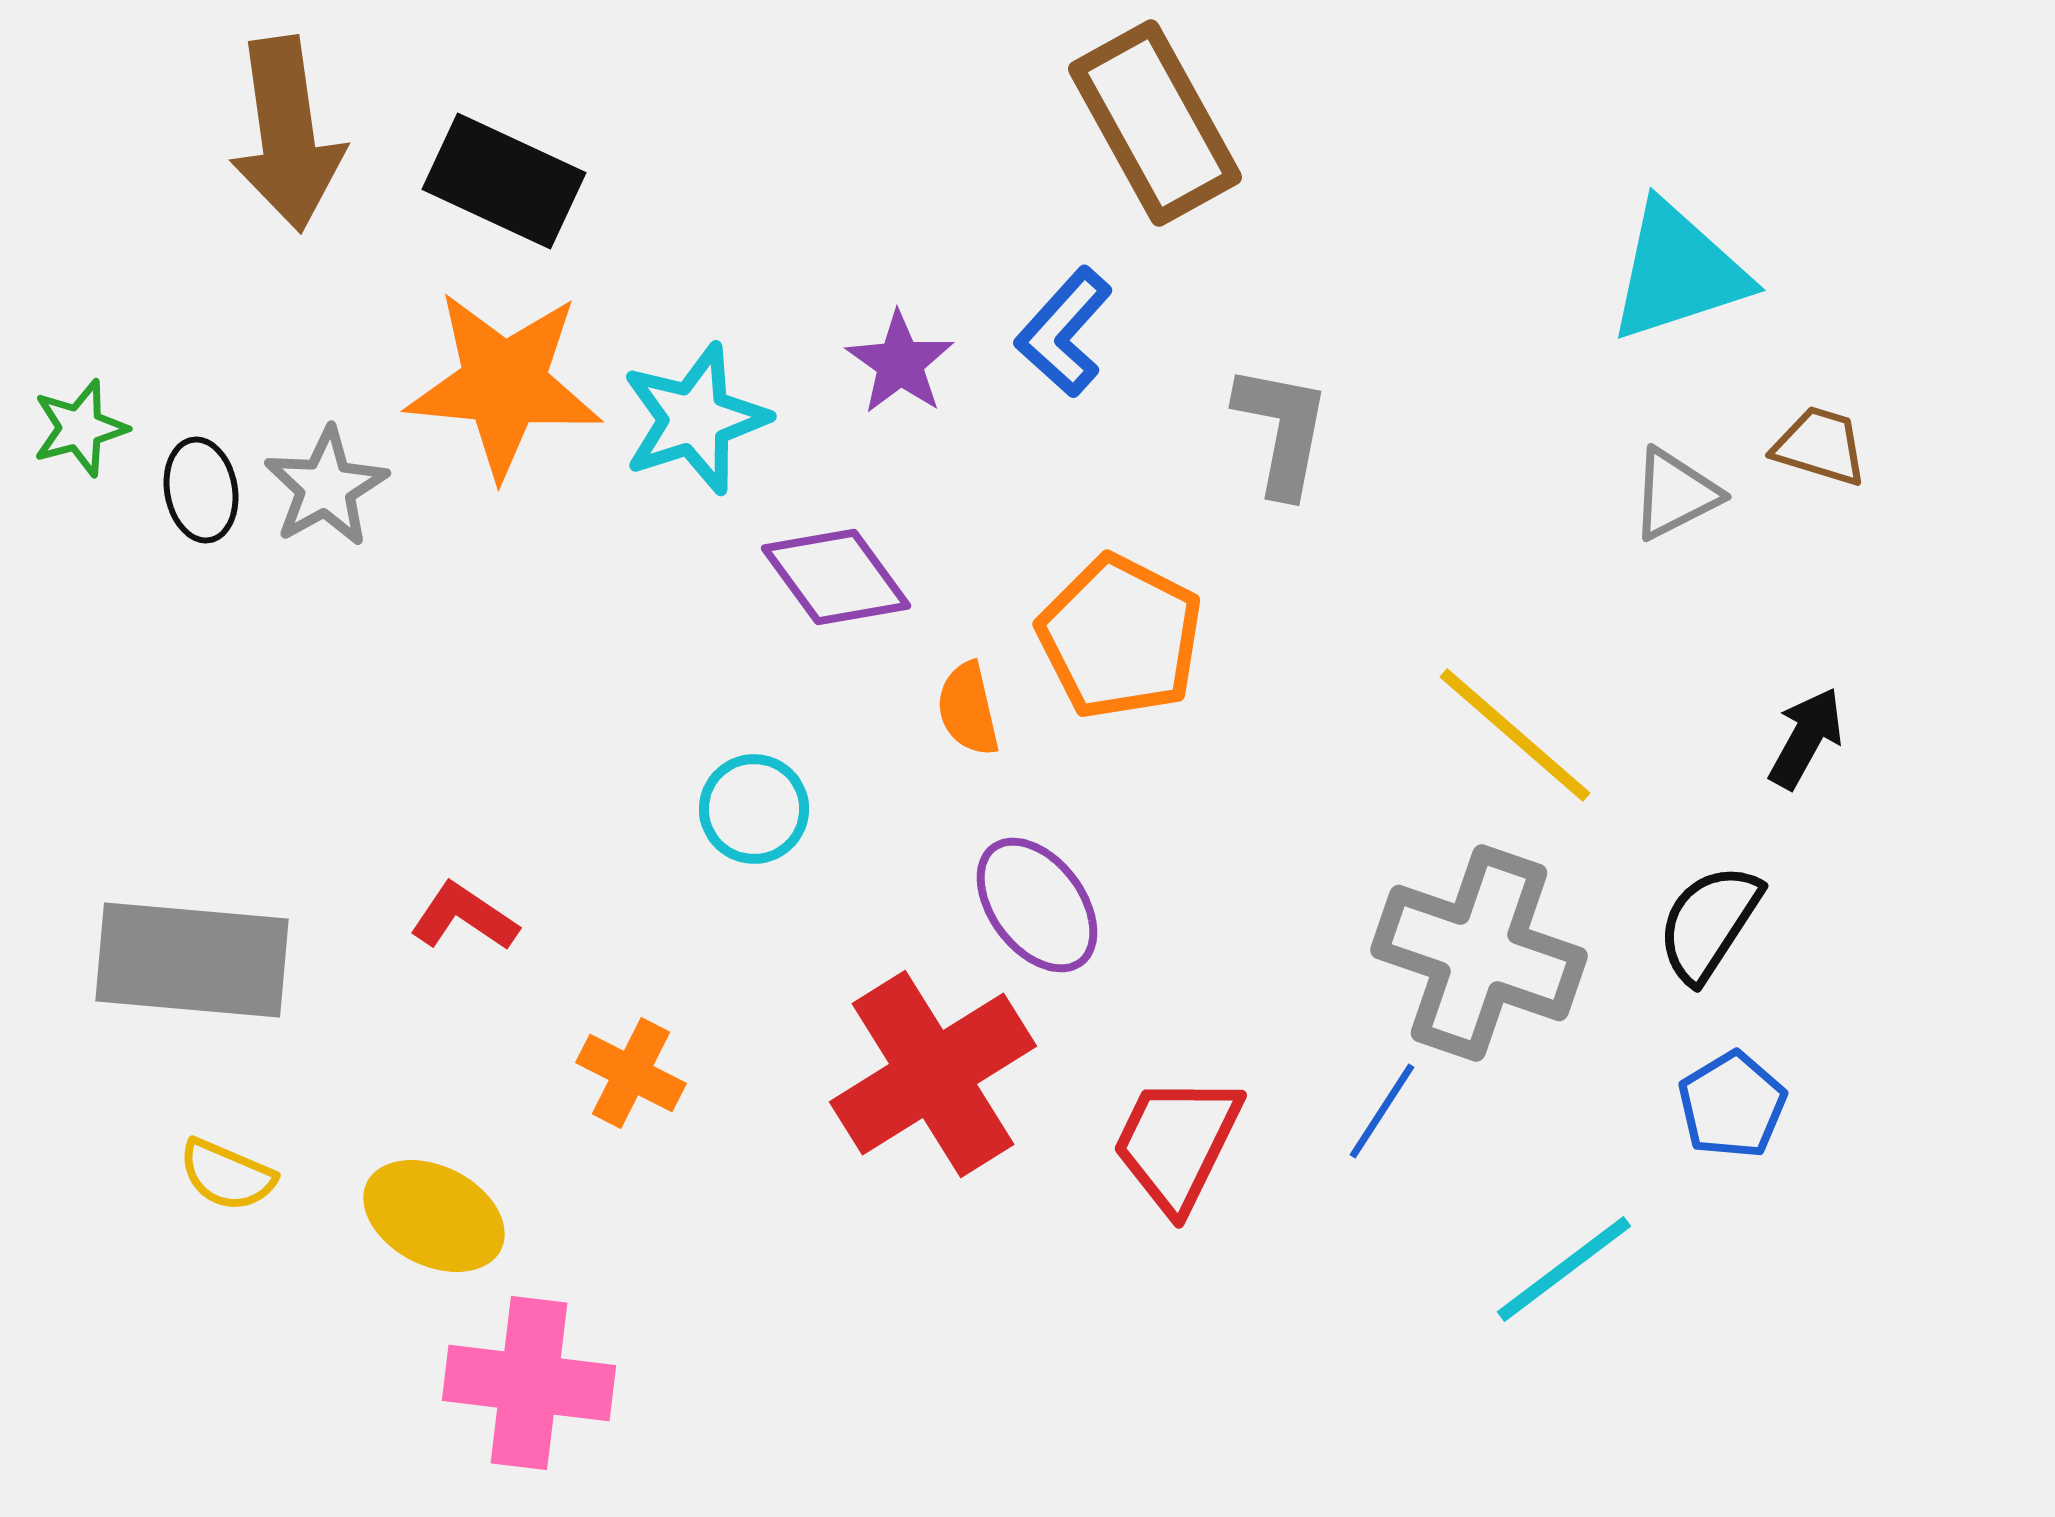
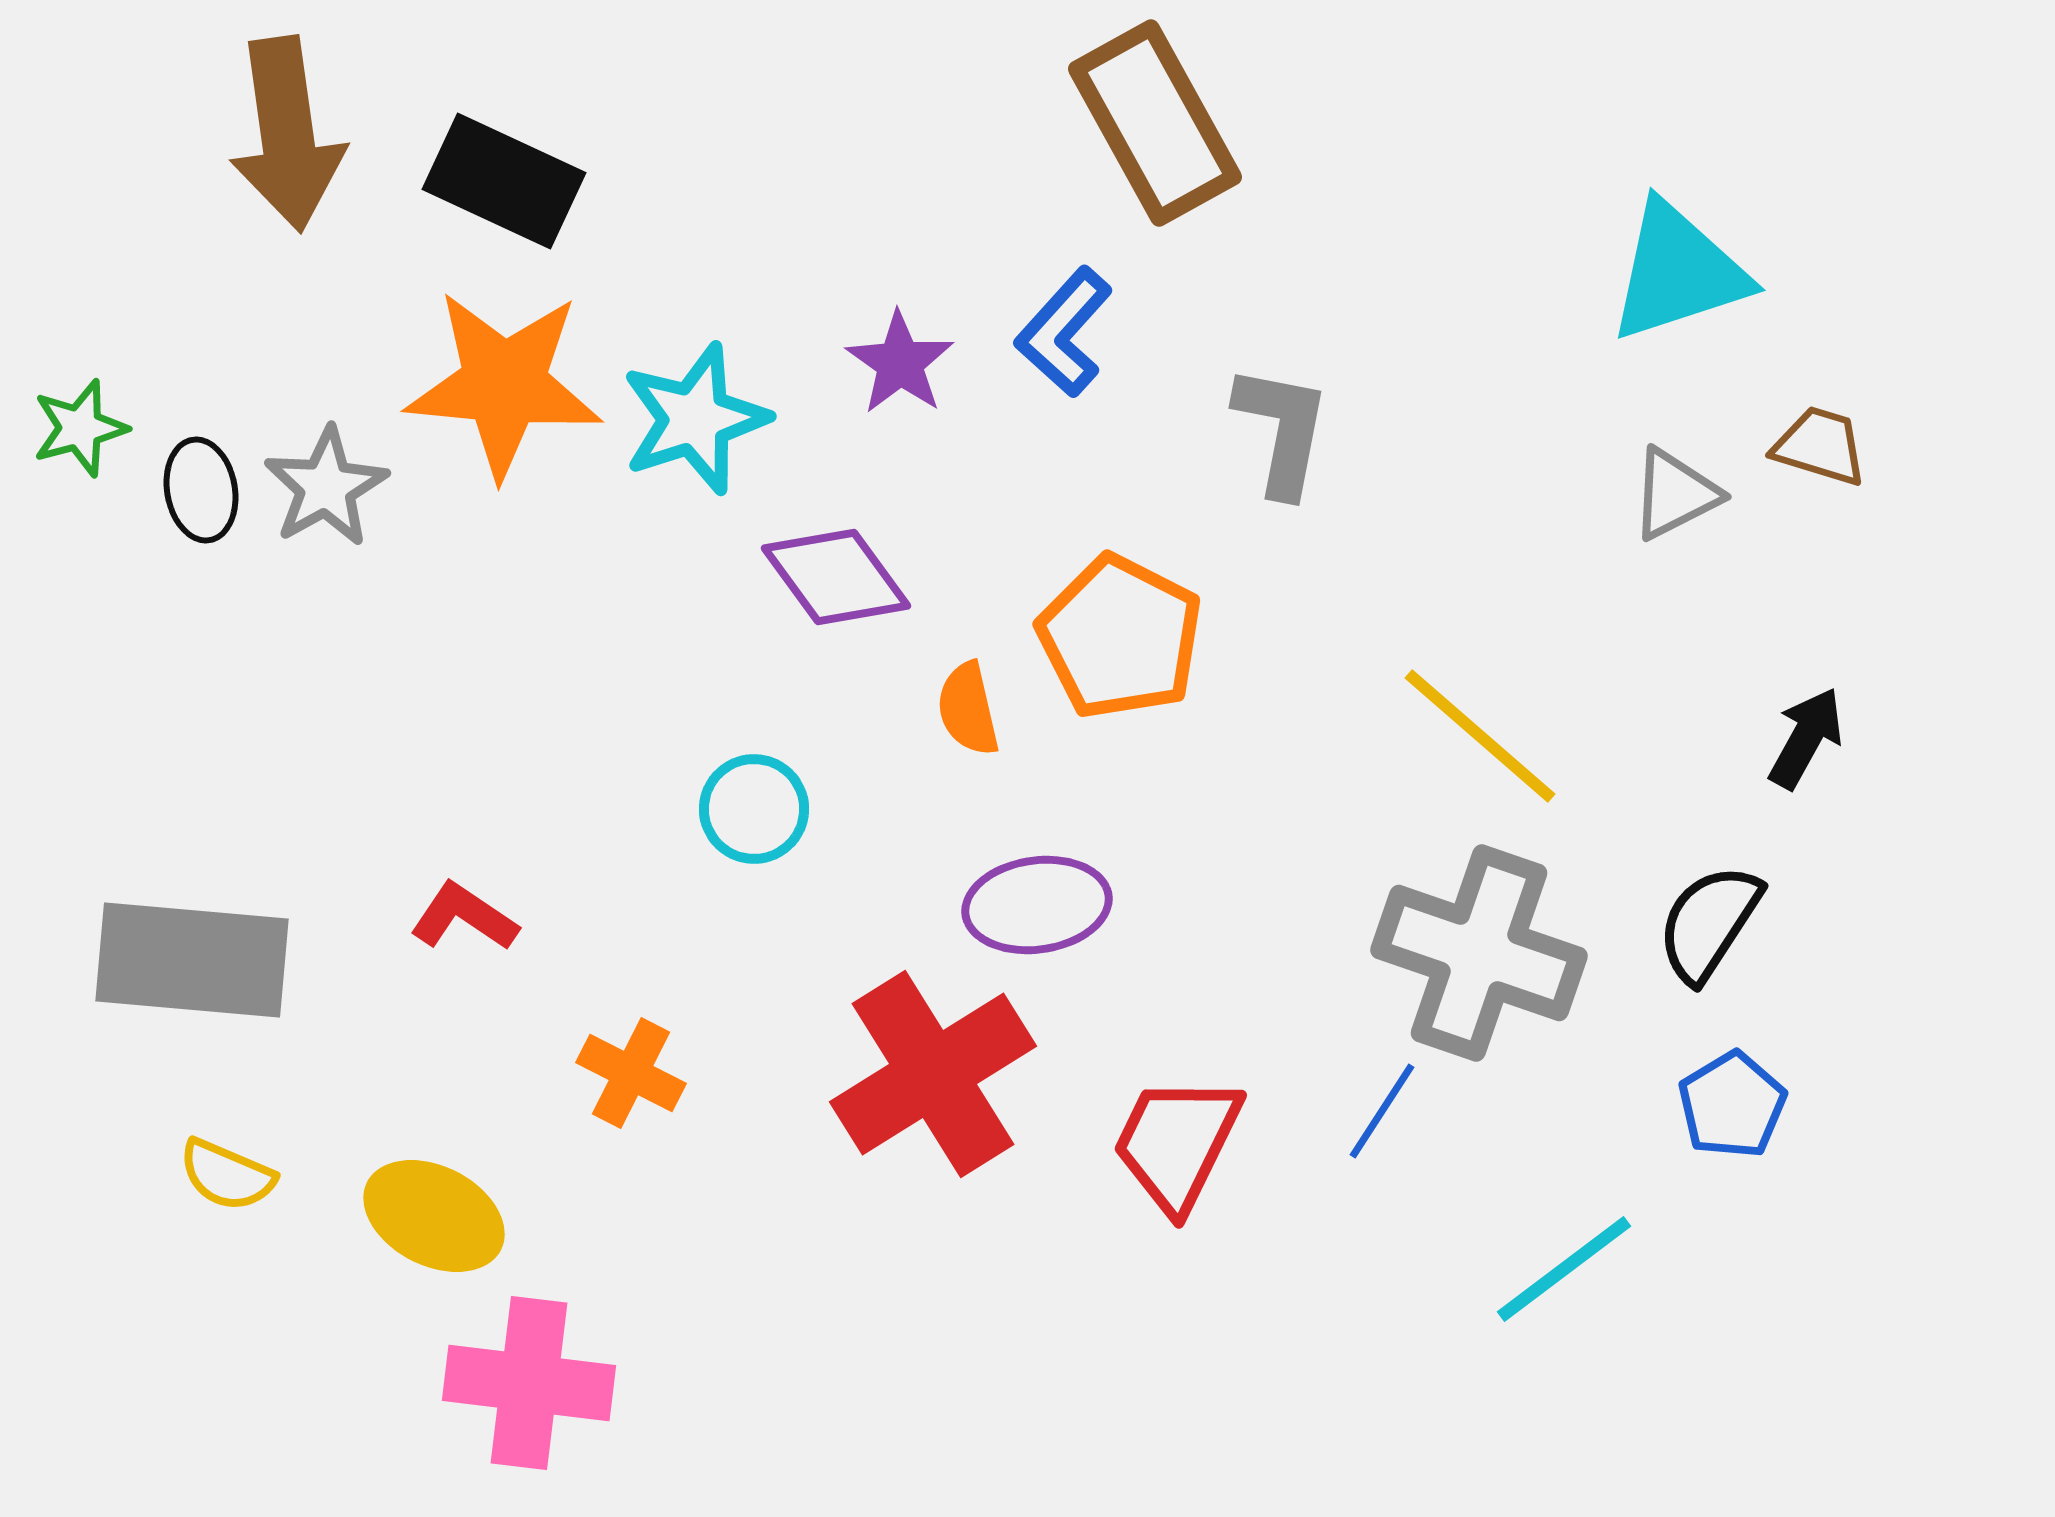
yellow line: moved 35 px left, 1 px down
purple ellipse: rotated 61 degrees counterclockwise
